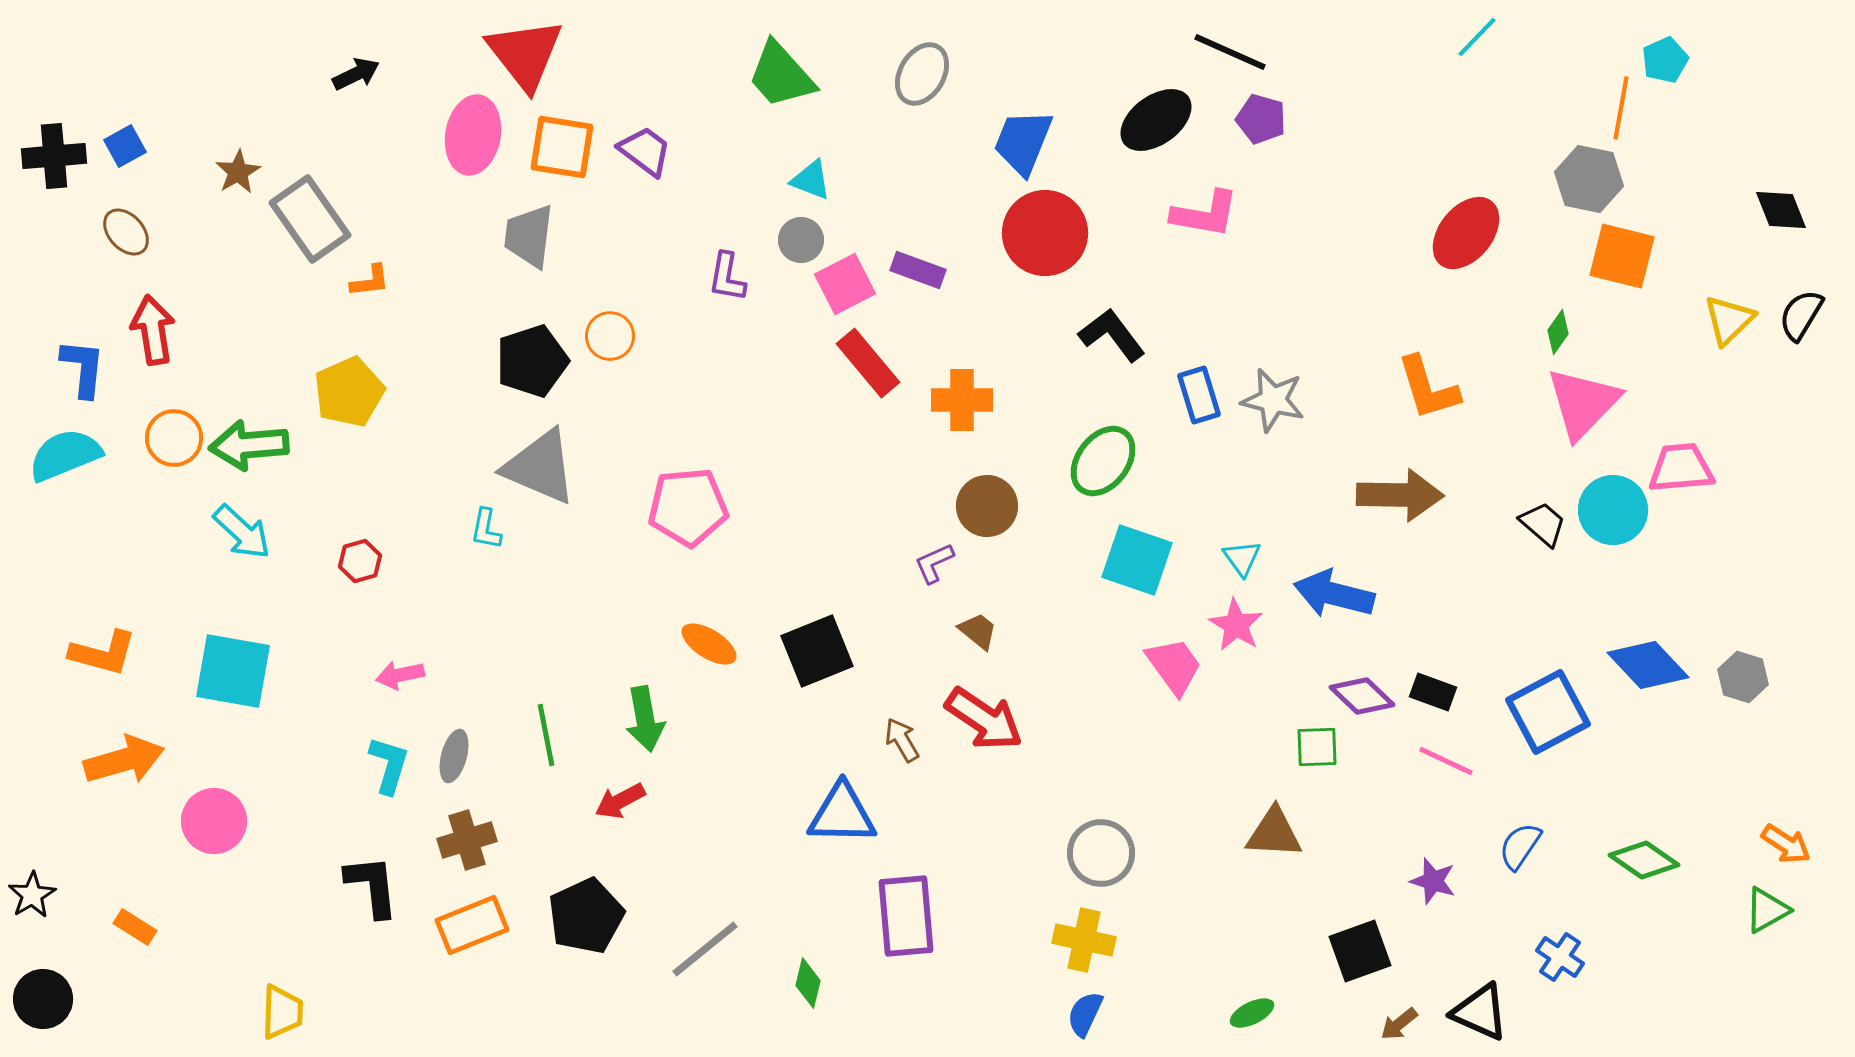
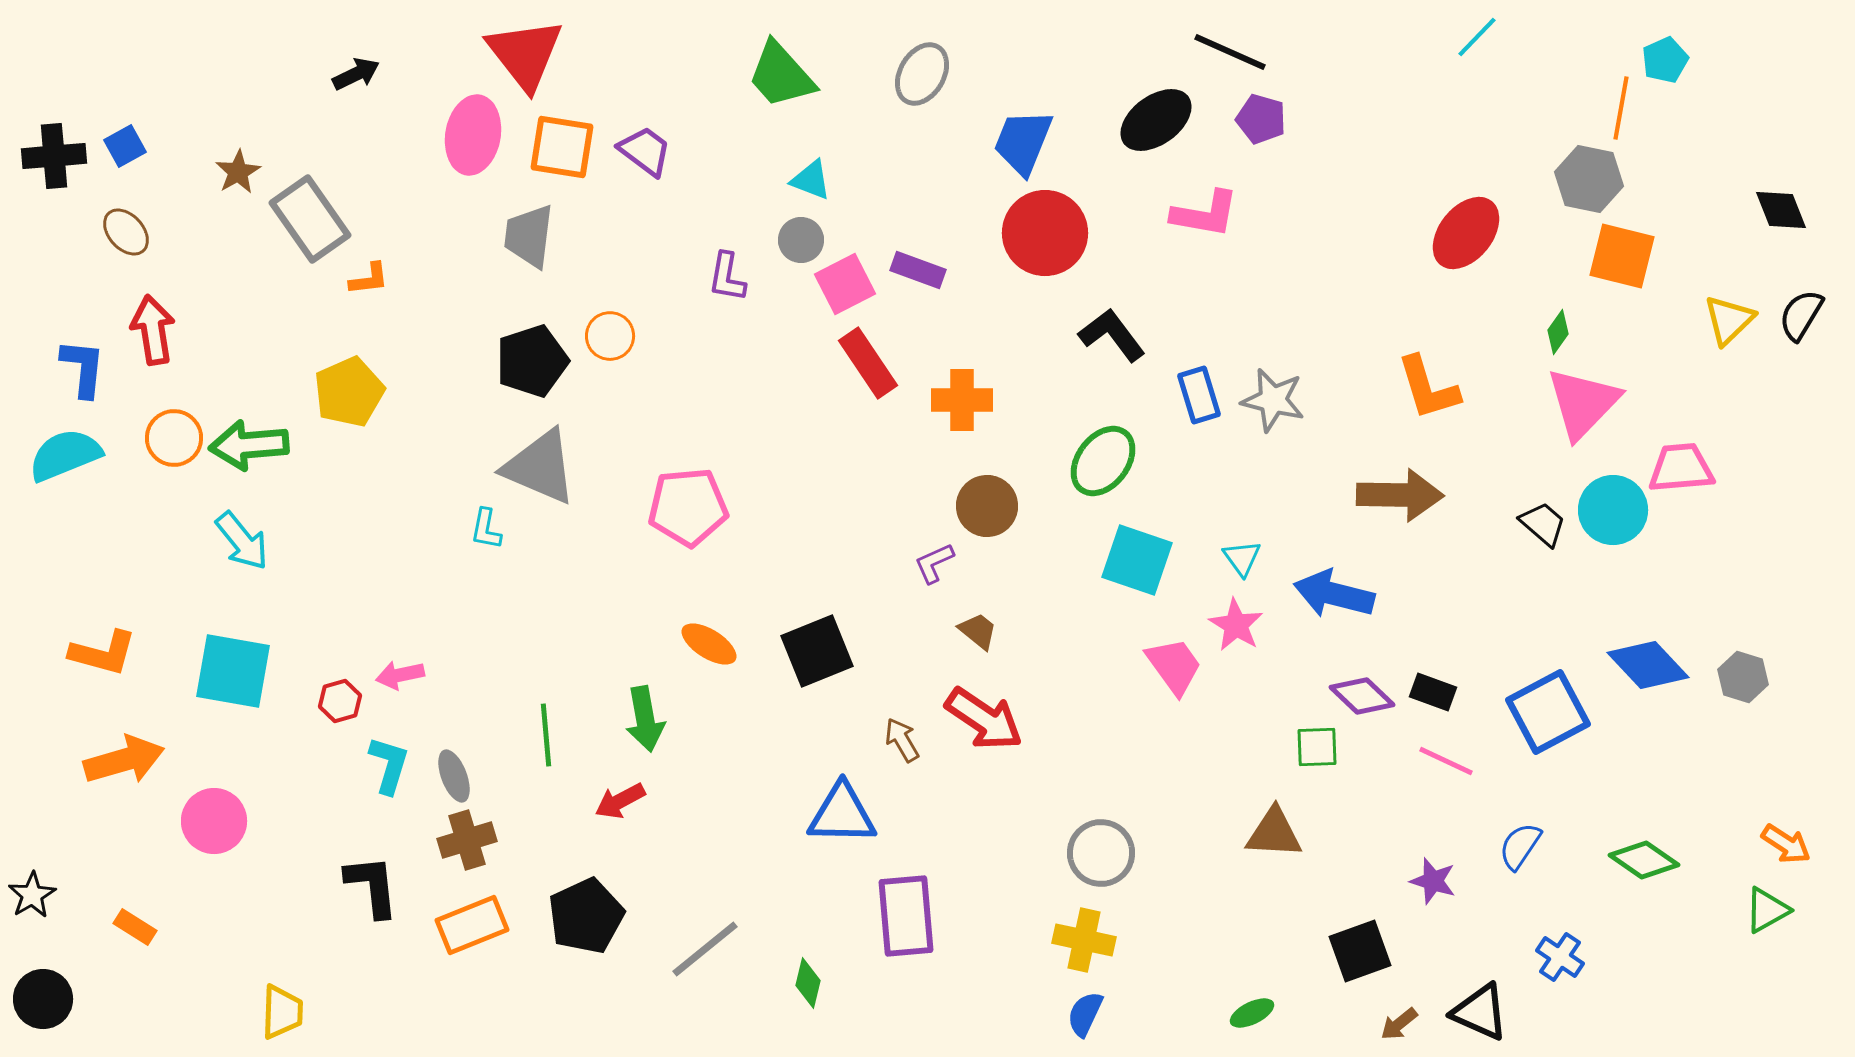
orange L-shape at (370, 281): moved 1 px left, 2 px up
red rectangle at (868, 363): rotated 6 degrees clockwise
cyan arrow at (242, 532): moved 9 px down; rotated 8 degrees clockwise
red hexagon at (360, 561): moved 20 px left, 140 px down
green line at (546, 735): rotated 6 degrees clockwise
gray ellipse at (454, 756): moved 20 px down; rotated 36 degrees counterclockwise
